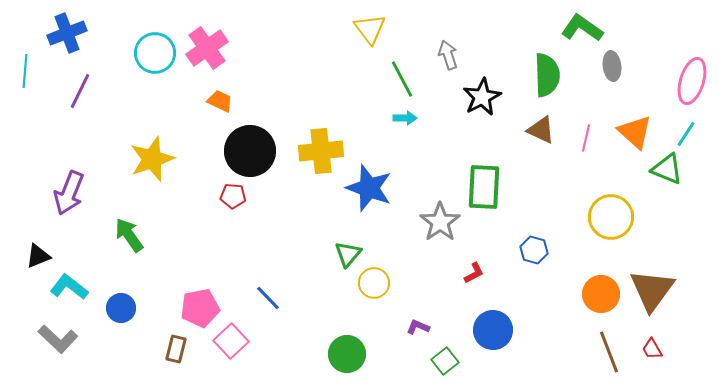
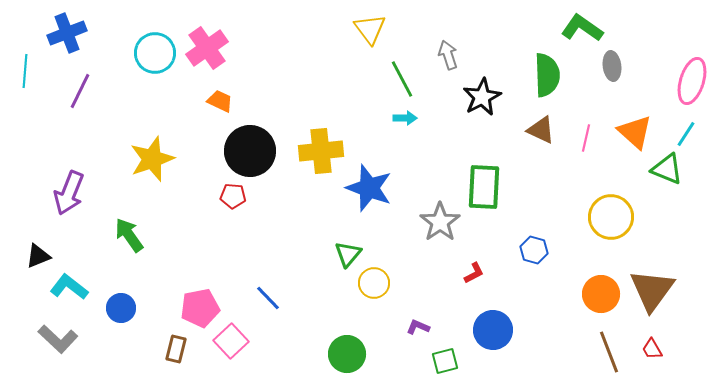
green square at (445, 361): rotated 24 degrees clockwise
